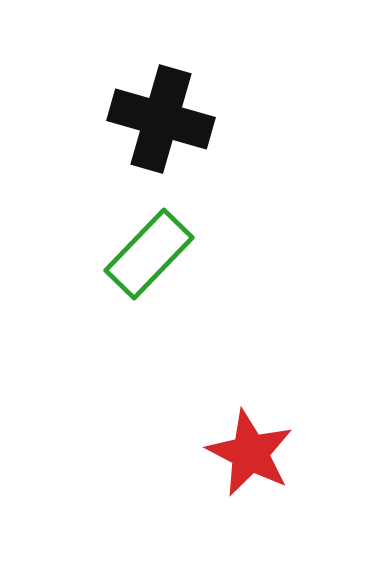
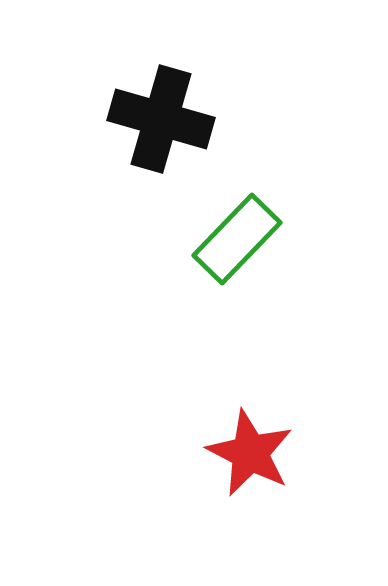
green rectangle: moved 88 px right, 15 px up
